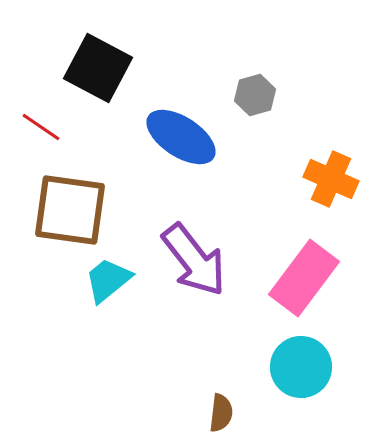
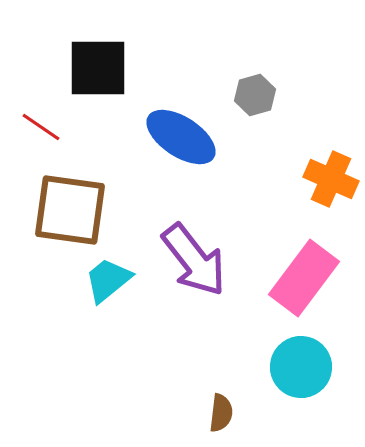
black square: rotated 28 degrees counterclockwise
